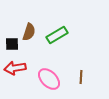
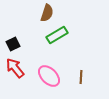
brown semicircle: moved 18 px right, 19 px up
black square: moved 1 px right; rotated 24 degrees counterclockwise
red arrow: rotated 60 degrees clockwise
pink ellipse: moved 3 px up
